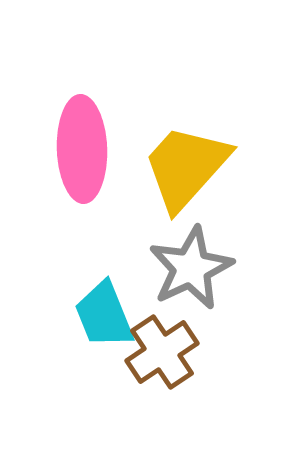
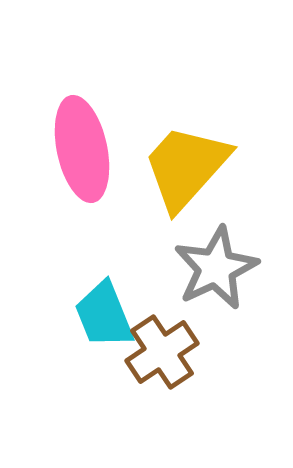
pink ellipse: rotated 10 degrees counterclockwise
gray star: moved 25 px right
